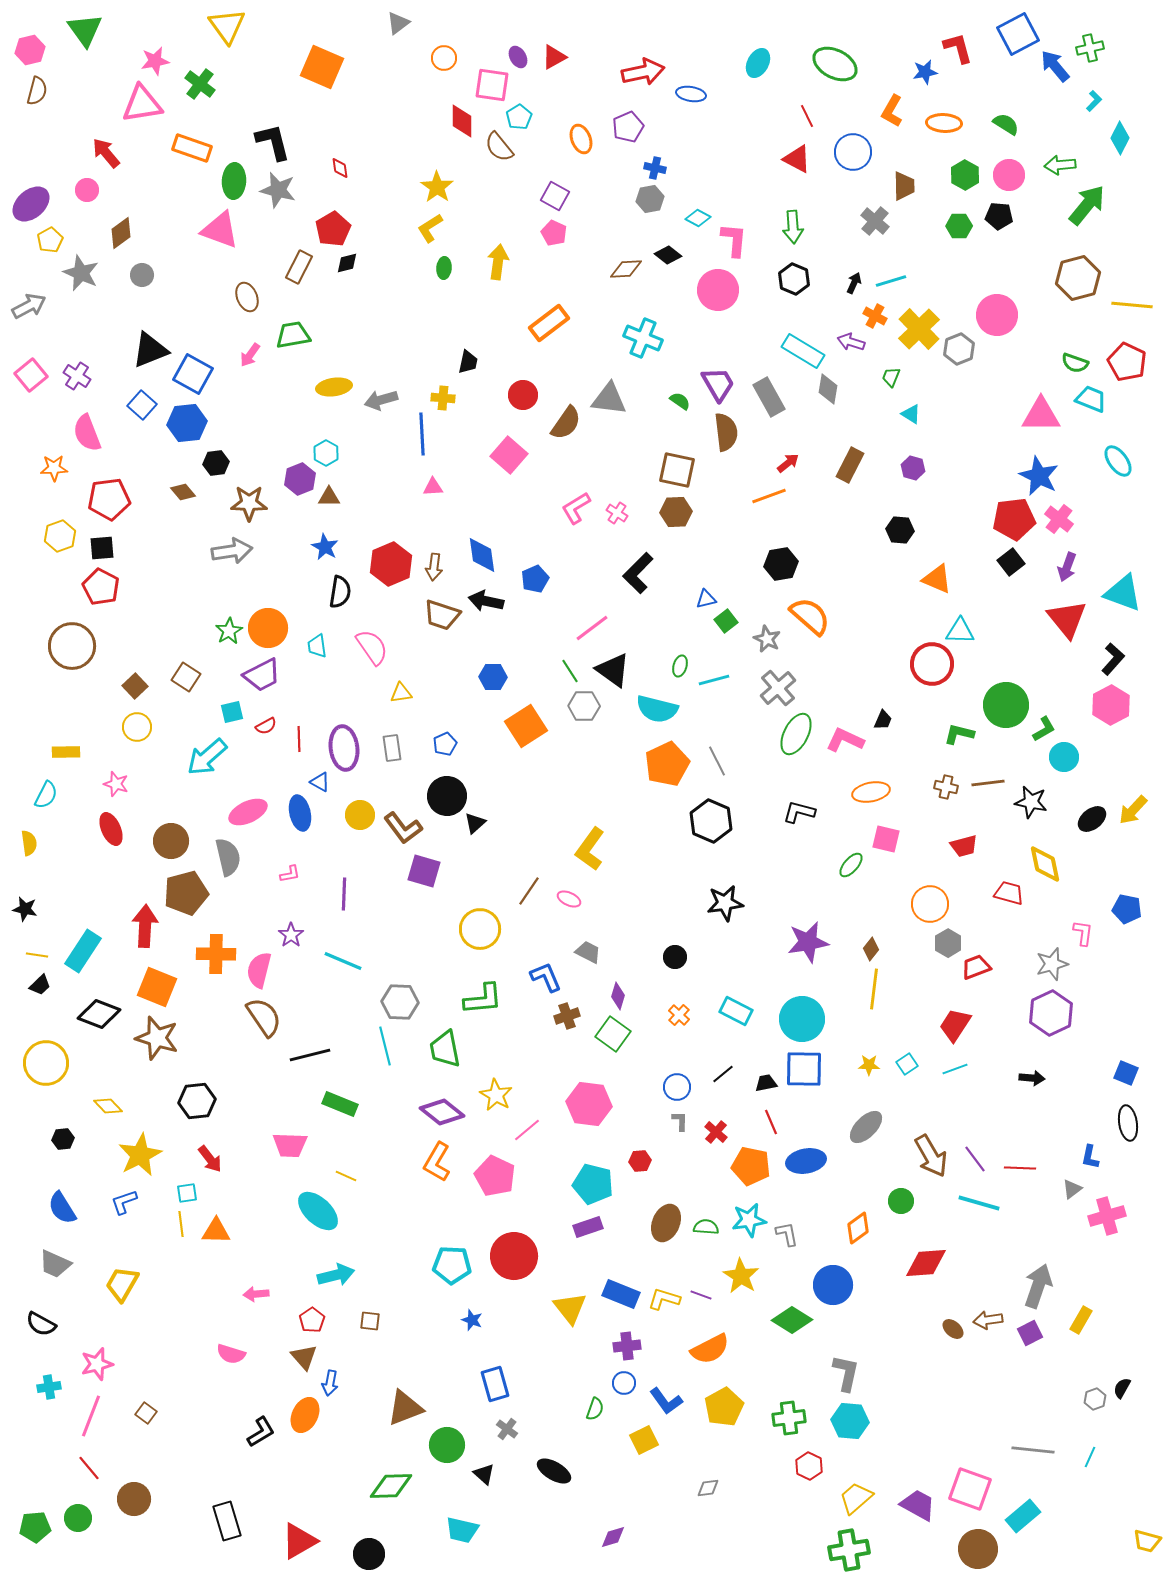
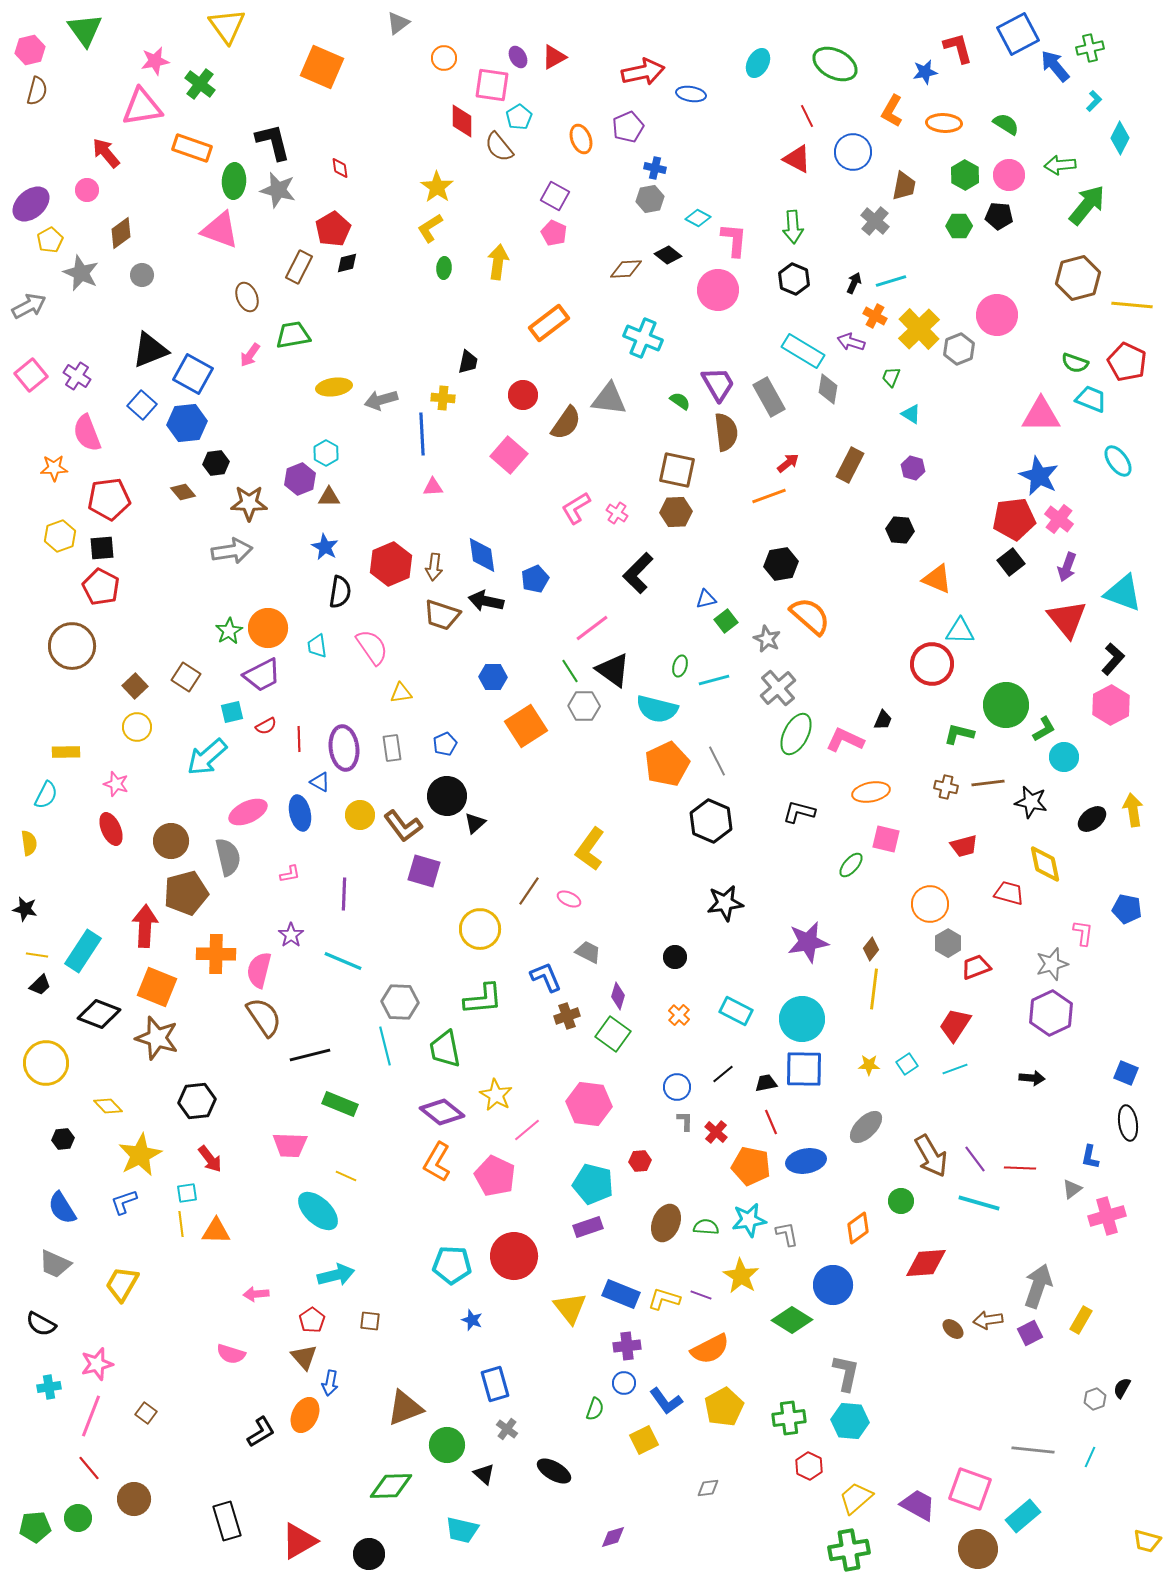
pink triangle at (142, 104): moved 3 px down
brown trapezoid at (904, 186): rotated 12 degrees clockwise
yellow arrow at (1133, 810): rotated 128 degrees clockwise
brown L-shape at (403, 828): moved 2 px up
gray L-shape at (680, 1121): moved 5 px right
